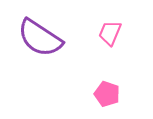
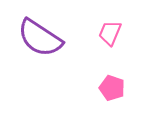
pink pentagon: moved 5 px right, 6 px up
